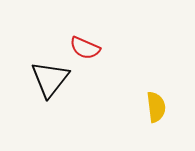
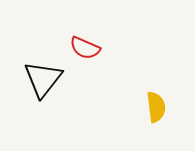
black triangle: moved 7 px left
